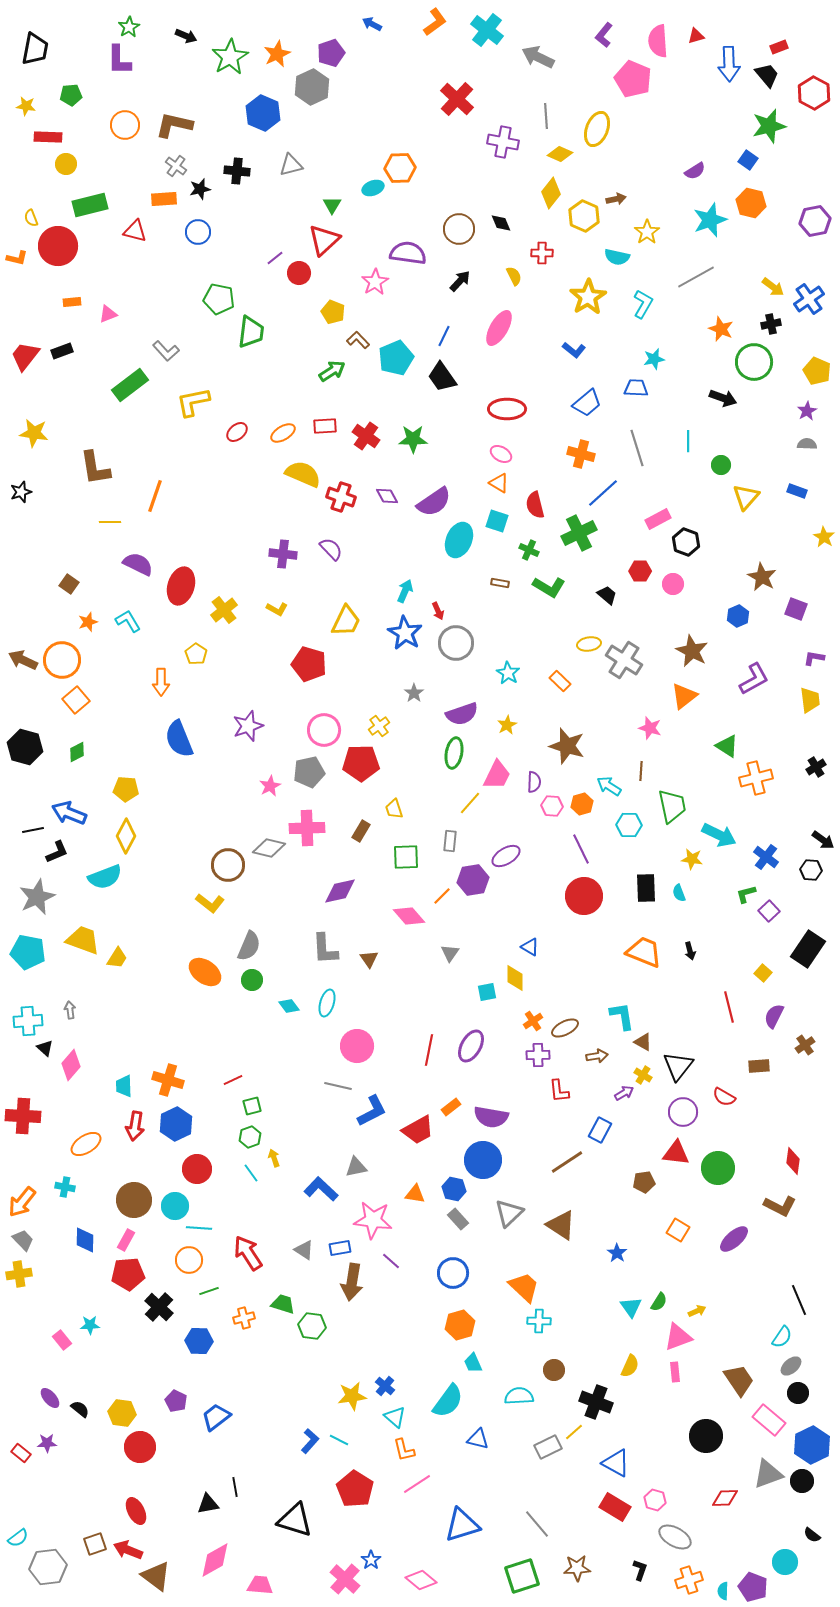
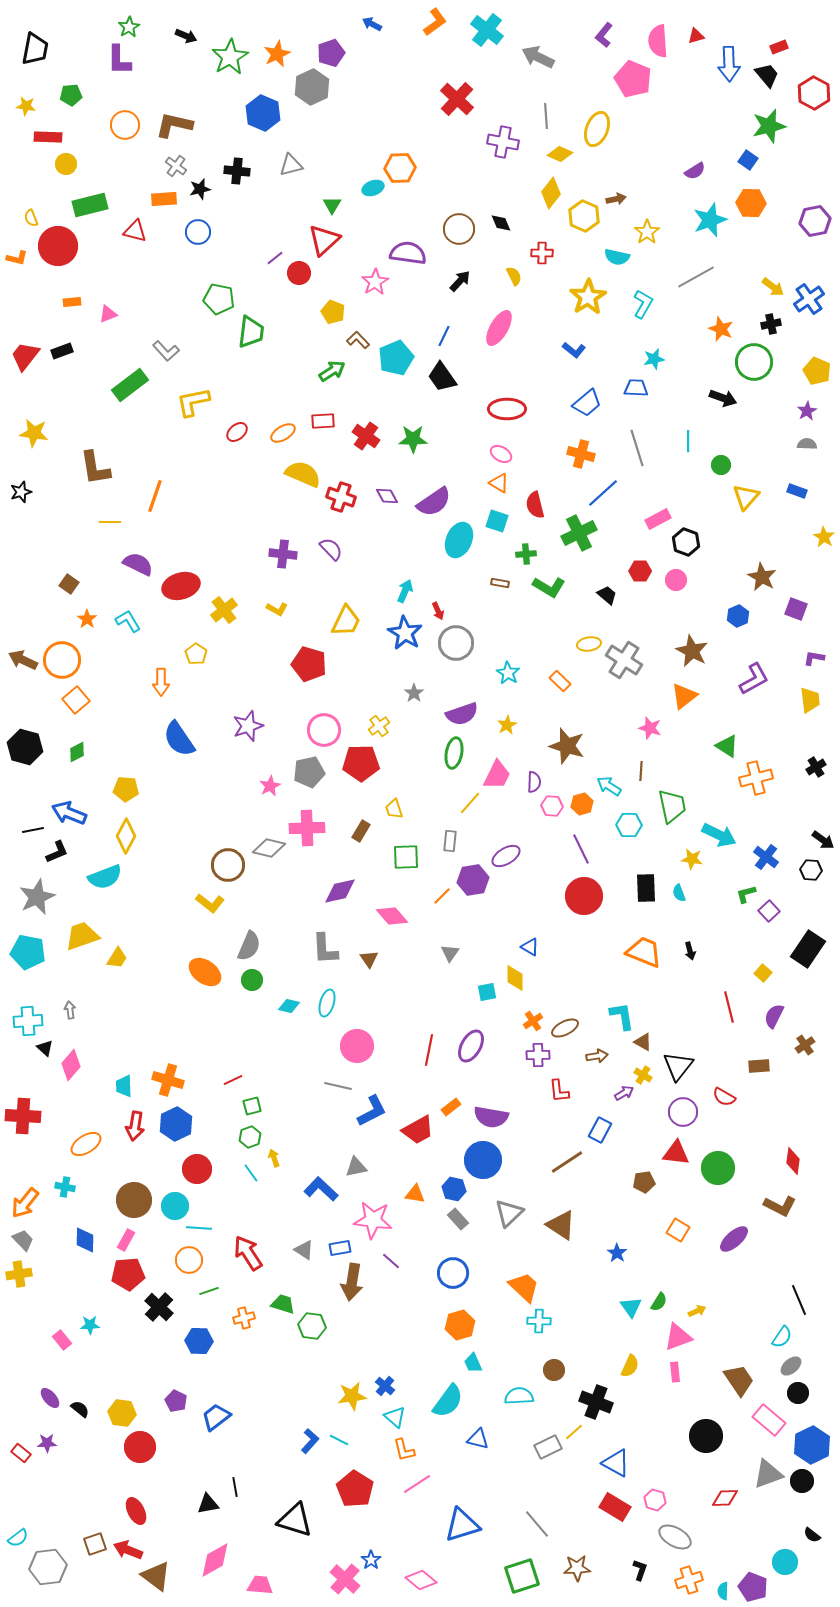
orange hexagon at (751, 203): rotated 12 degrees counterclockwise
red rectangle at (325, 426): moved 2 px left, 5 px up
green cross at (529, 550): moved 3 px left, 4 px down; rotated 30 degrees counterclockwise
pink circle at (673, 584): moved 3 px right, 4 px up
red ellipse at (181, 586): rotated 57 degrees clockwise
orange star at (88, 622): moved 1 px left, 3 px up; rotated 18 degrees counterclockwise
blue semicircle at (179, 739): rotated 12 degrees counterclockwise
pink diamond at (409, 916): moved 17 px left
yellow trapezoid at (83, 940): moved 1 px left, 4 px up; rotated 39 degrees counterclockwise
cyan diamond at (289, 1006): rotated 40 degrees counterclockwise
orange arrow at (22, 1202): moved 3 px right, 1 px down
